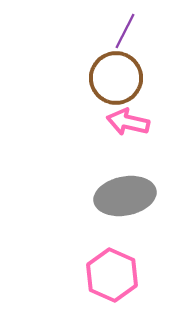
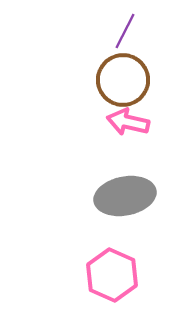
brown circle: moved 7 px right, 2 px down
